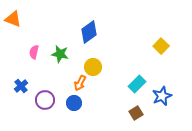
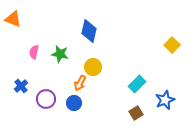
blue diamond: moved 1 px up; rotated 40 degrees counterclockwise
yellow square: moved 11 px right, 1 px up
blue star: moved 3 px right, 4 px down
purple circle: moved 1 px right, 1 px up
